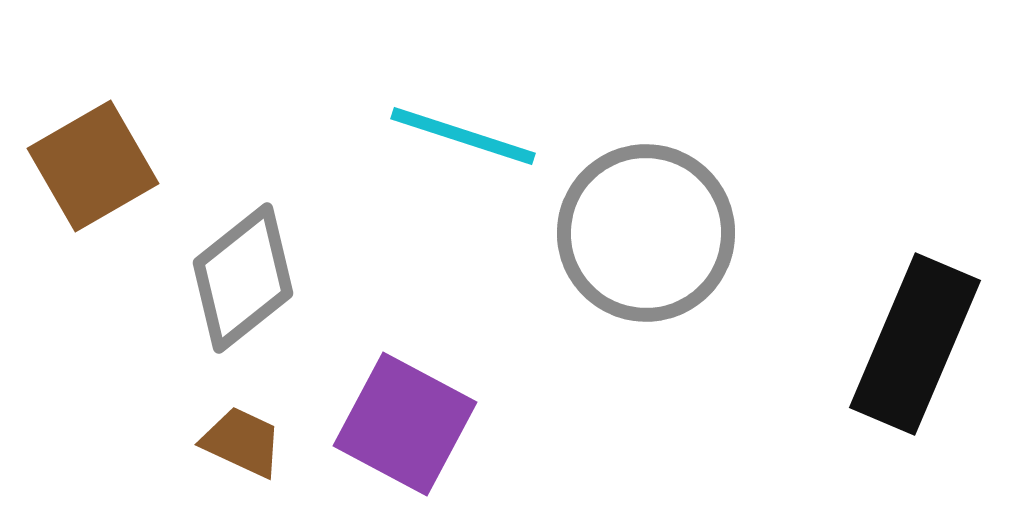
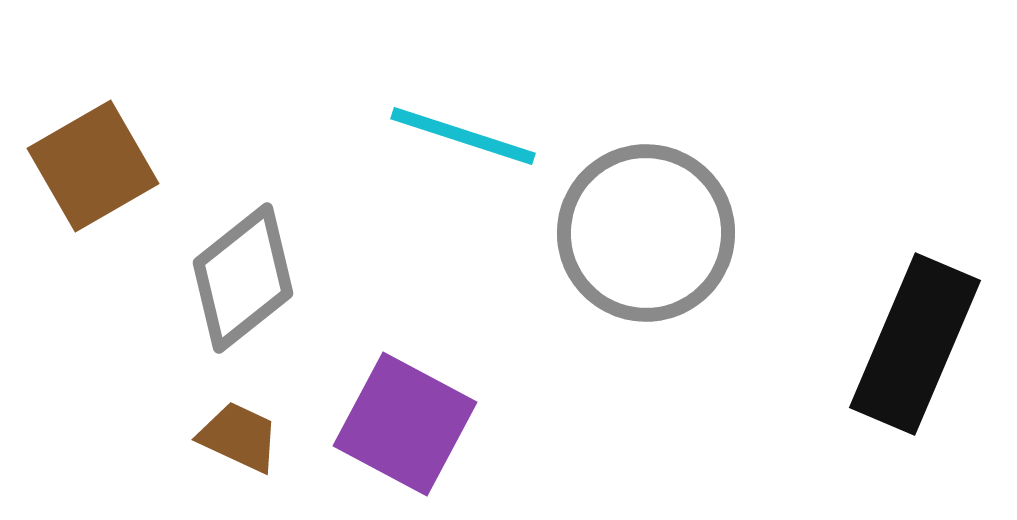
brown trapezoid: moved 3 px left, 5 px up
